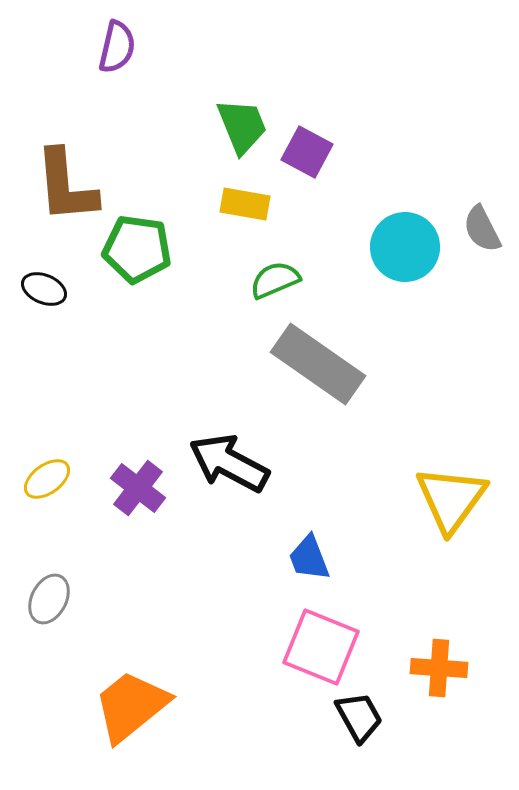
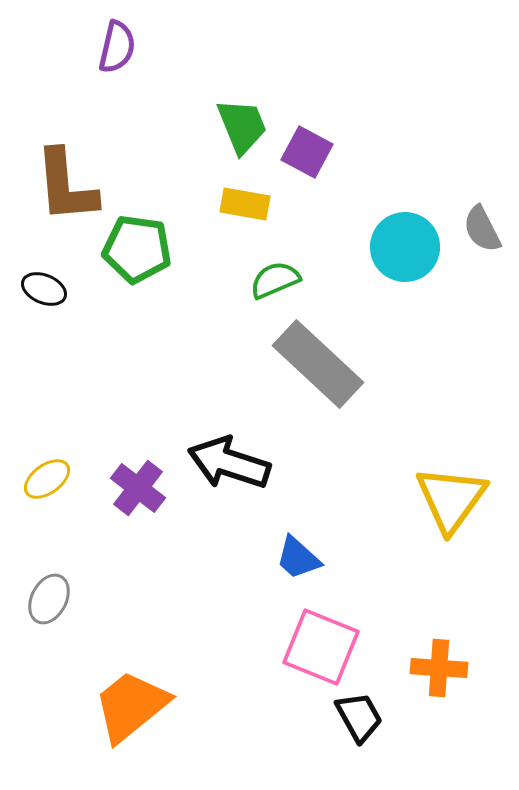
gray rectangle: rotated 8 degrees clockwise
black arrow: rotated 10 degrees counterclockwise
blue trapezoid: moved 11 px left; rotated 27 degrees counterclockwise
